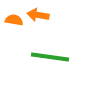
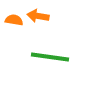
orange arrow: moved 1 px down
